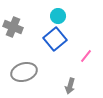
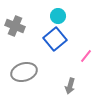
gray cross: moved 2 px right, 1 px up
